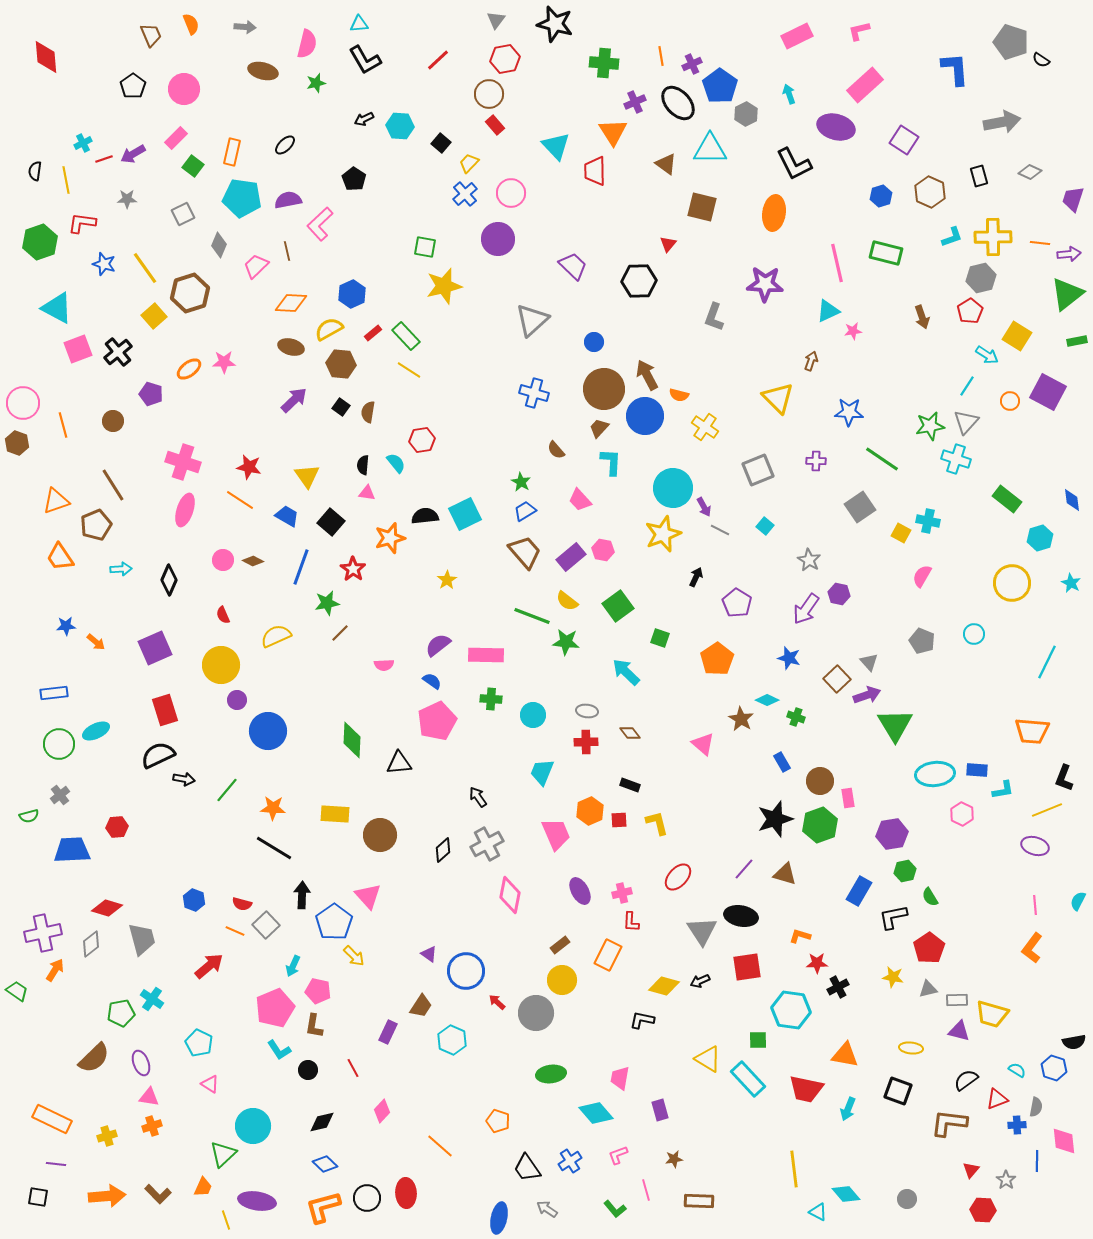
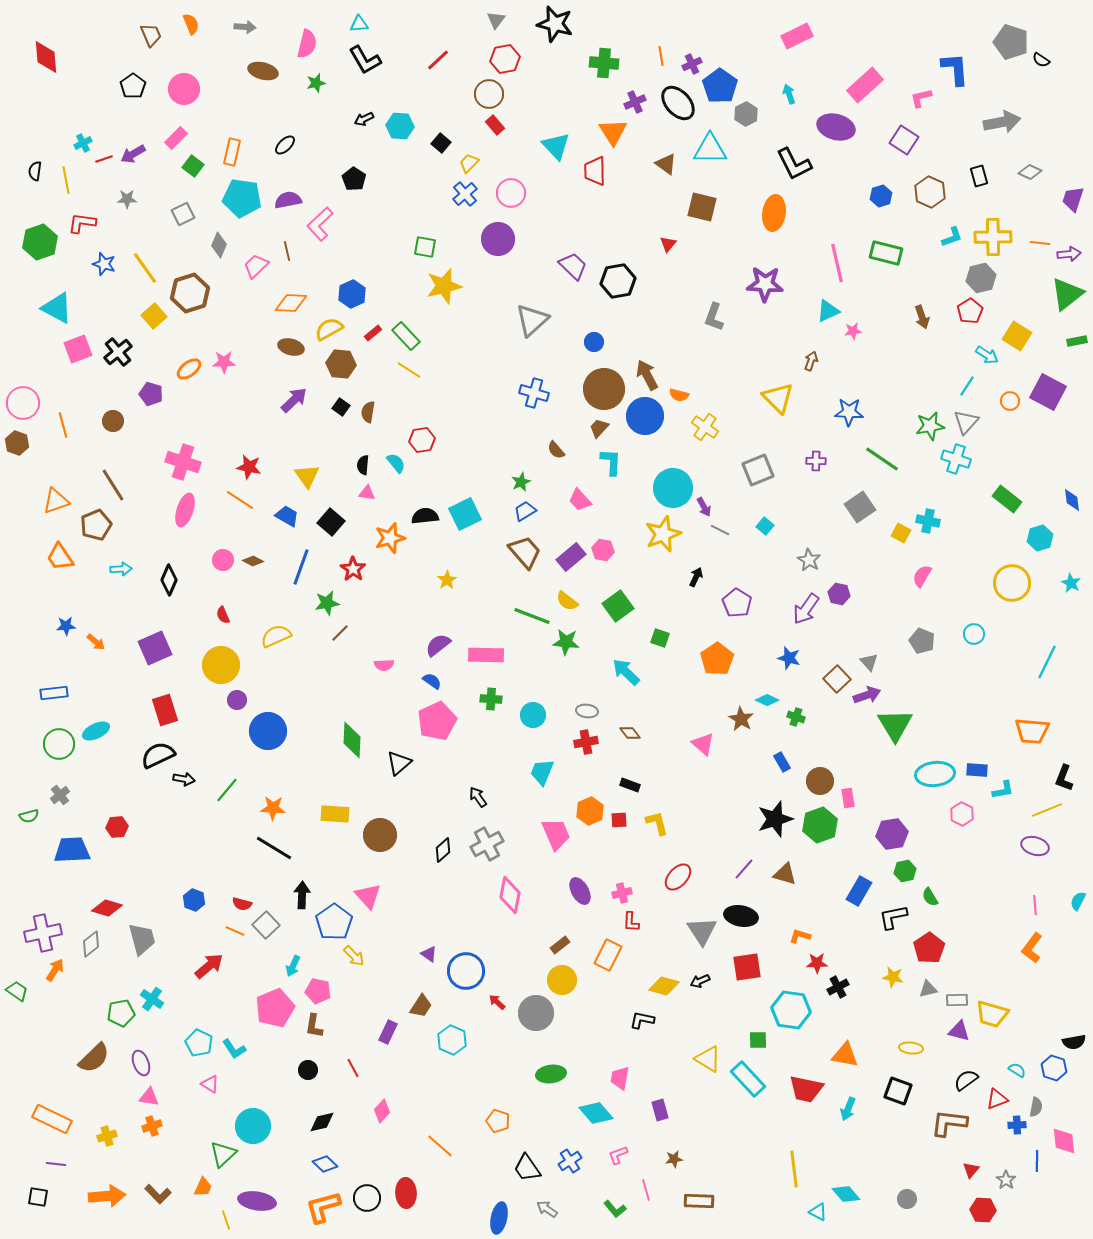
pink L-shape at (859, 31): moved 62 px right, 67 px down
black hexagon at (639, 281): moved 21 px left; rotated 8 degrees counterclockwise
green star at (521, 482): rotated 18 degrees clockwise
red cross at (586, 742): rotated 10 degrees counterclockwise
black triangle at (399, 763): rotated 36 degrees counterclockwise
cyan L-shape at (279, 1050): moved 45 px left, 1 px up
